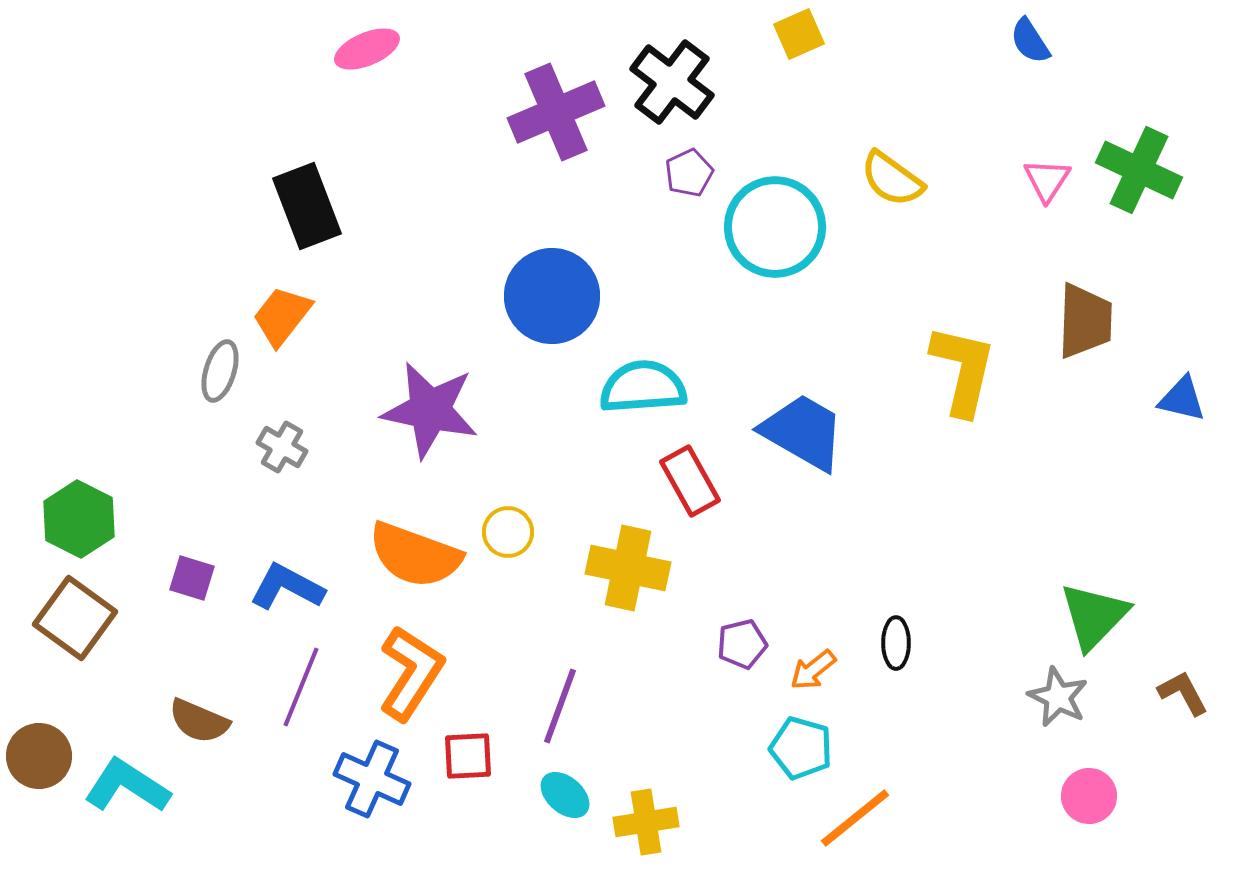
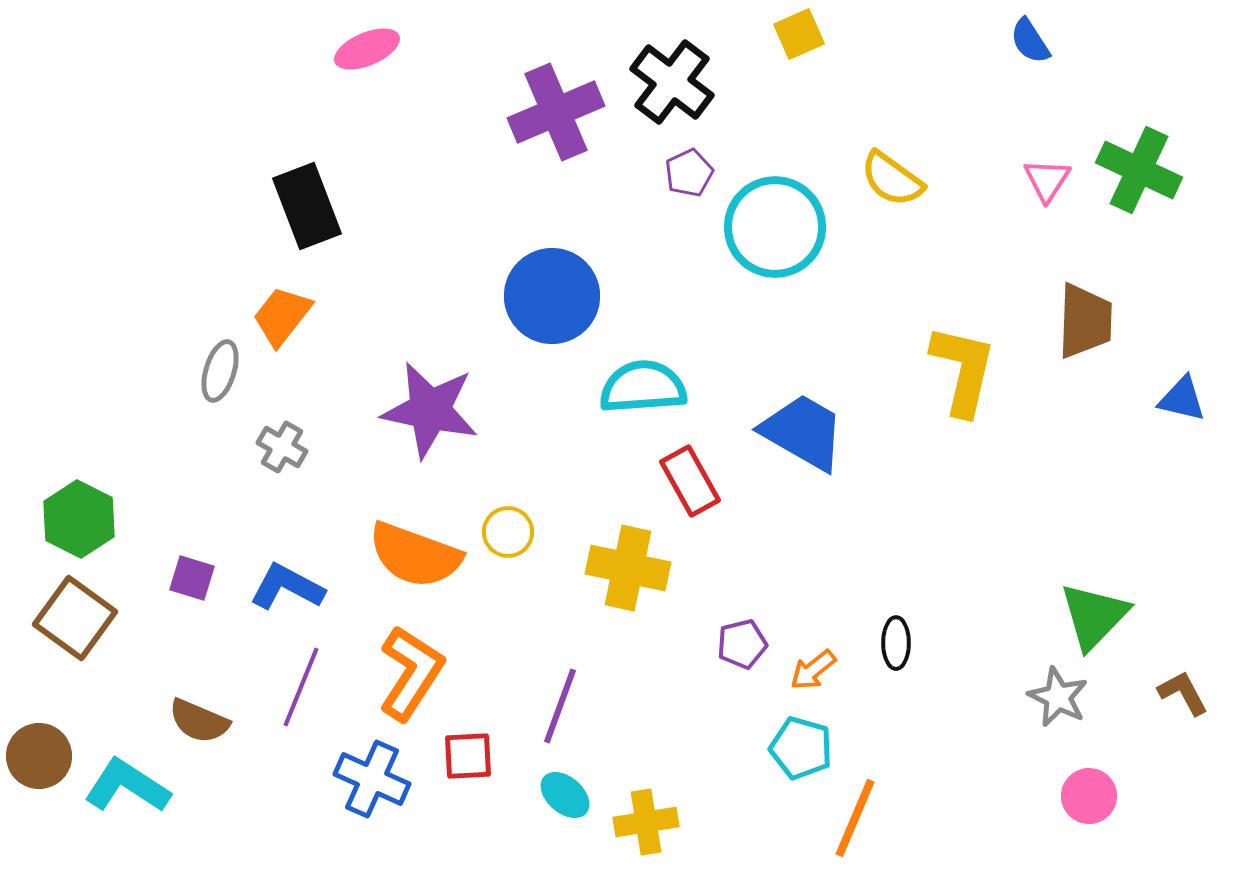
orange line at (855, 818): rotated 28 degrees counterclockwise
